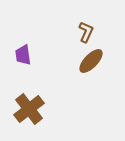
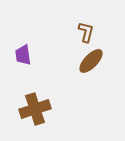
brown L-shape: rotated 10 degrees counterclockwise
brown cross: moved 6 px right; rotated 20 degrees clockwise
